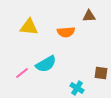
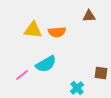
yellow triangle: moved 4 px right, 3 px down
orange semicircle: moved 9 px left
pink line: moved 2 px down
cyan cross: rotated 16 degrees clockwise
